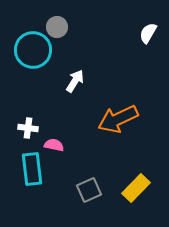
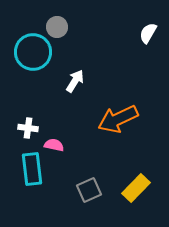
cyan circle: moved 2 px down
